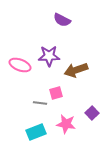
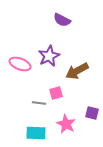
purple star: rotated 25 degrees counterclockwise
pink ellipse: moved 1 px up
brown arrow: moved 1 px right, 1 px down; rotated 10 degrees counterclockwise
gray line: moved 1 px left
purple square: rotated 32 degrees counterclockwise
pink star: rotated 18 degrees clockwise
cyan rectangle: moved 1 px down; rotated 24 degrees clockwise
